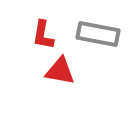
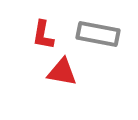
red triangle: moved 2 px right, 1 px down
